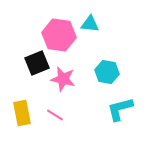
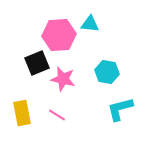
pink hexagon: rotated 12 degrees counterclockwise
pink line: moved 2 px right
